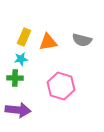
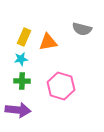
gray semicircle: moved 11 px up
green cross: moved 7 px right, 3 px down
